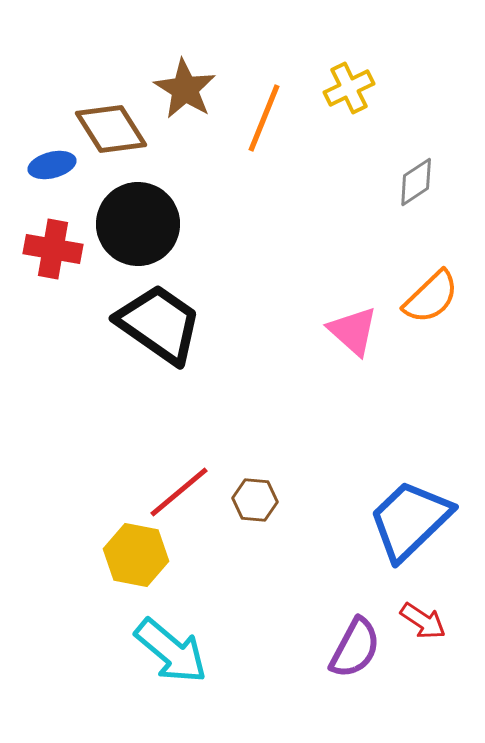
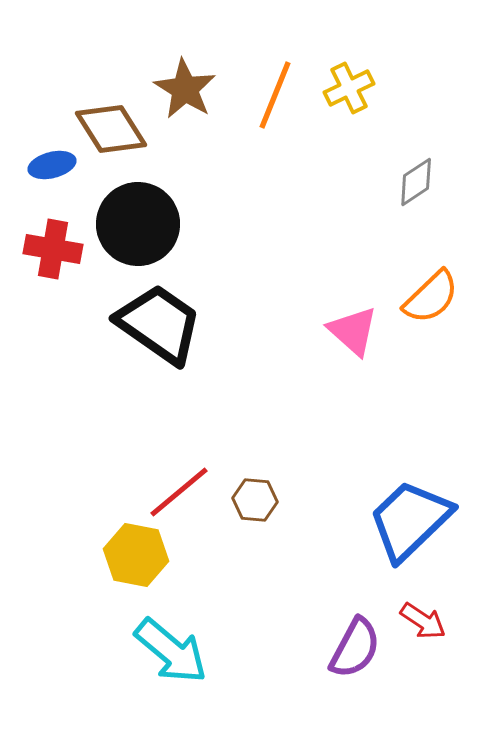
orange line: moved 11 px right, 23 px up
